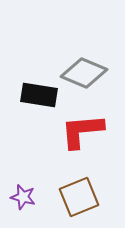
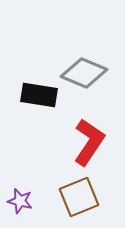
red L-shape: moved 7 px right, 11 px down; rotated 129 degrees clockwise
purple star: moved 3 px left, 4 px down
